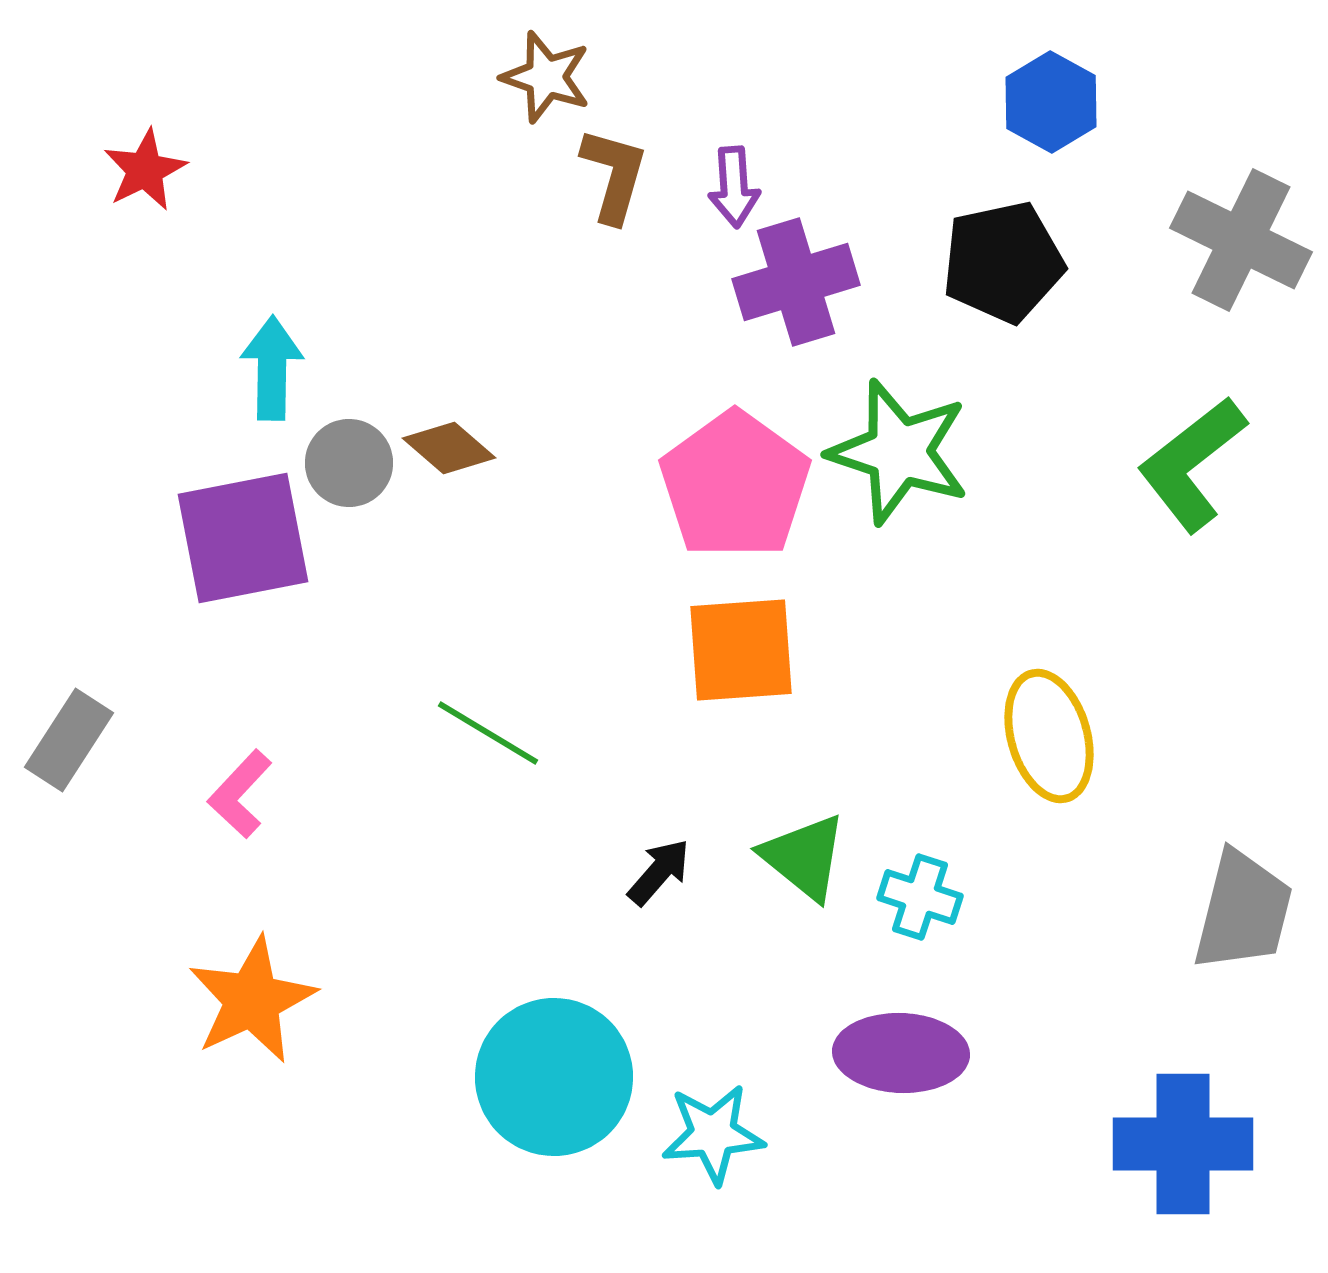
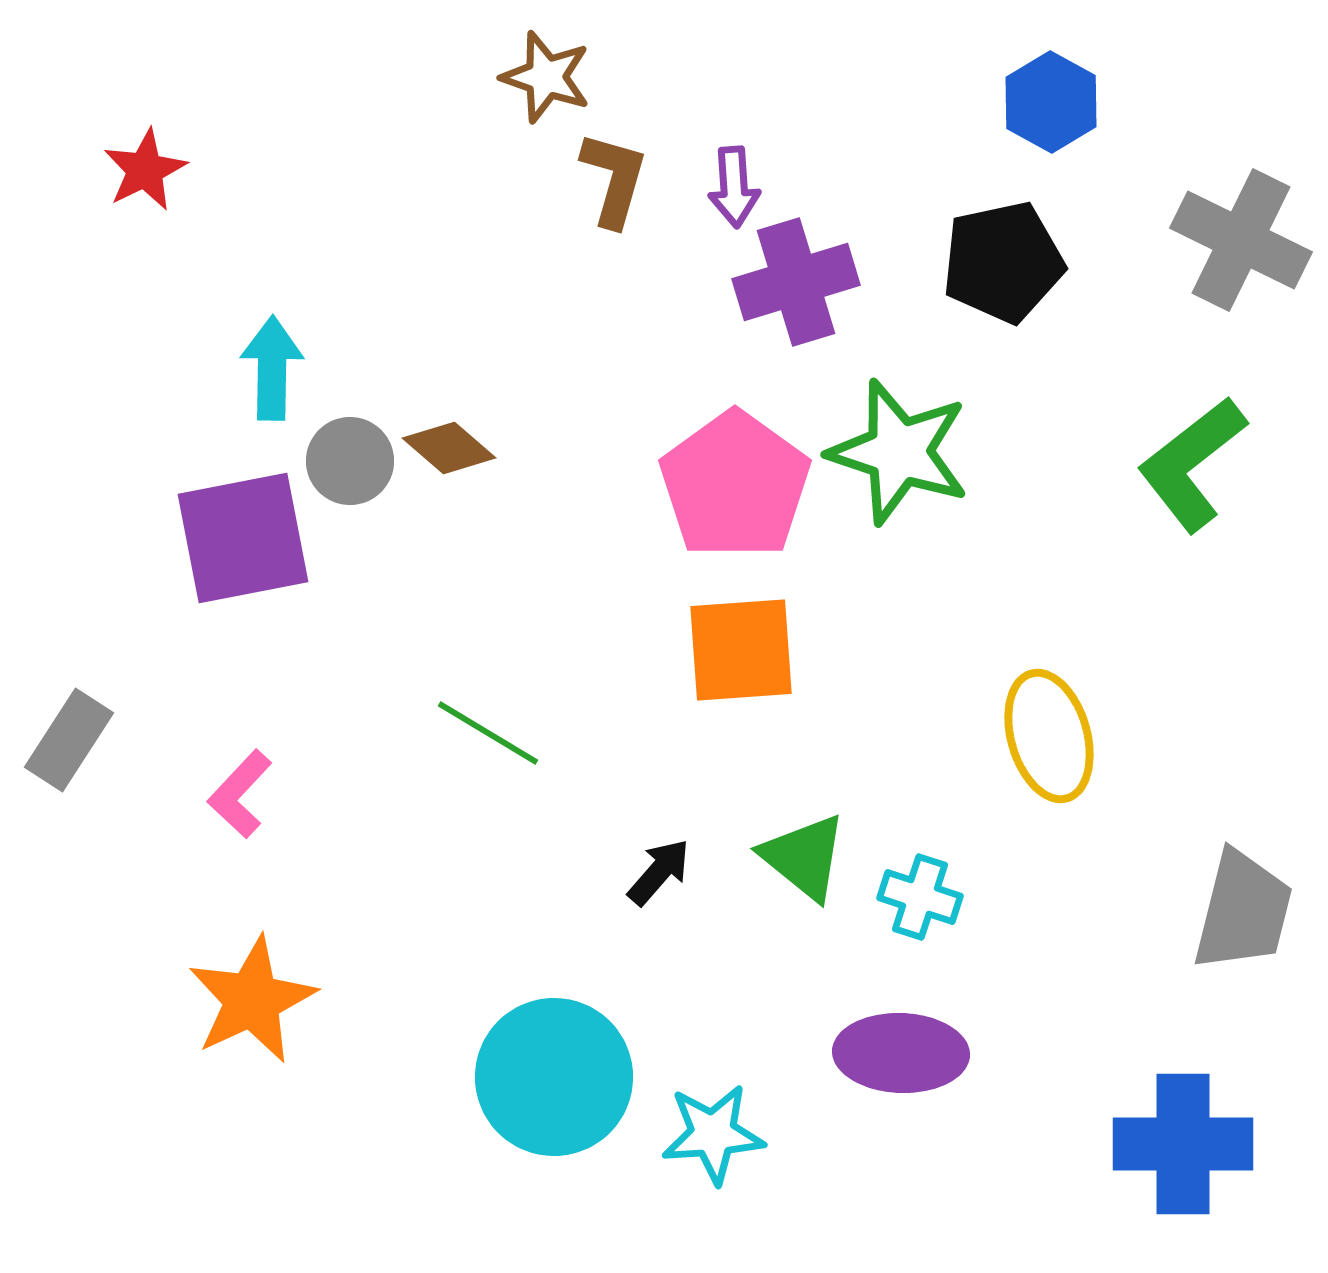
brown L-shape: moved 4 px down
gray circle: moved 1 px right, 2 px up
